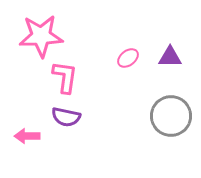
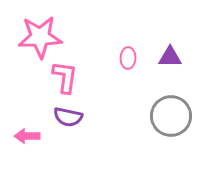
pink star: moved 1 px left, 1 px down
pink ellipse: rotated 50 degrees counterclockwise
purple semicircle: moved 2 px right
